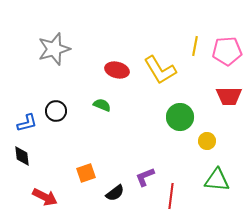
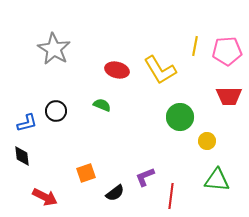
gray star: rotated 24 degrees counterclockwise
